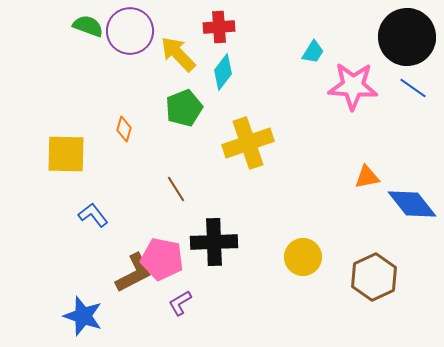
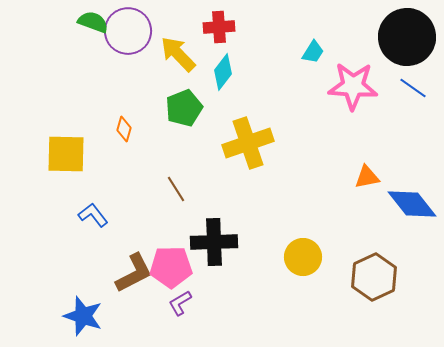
green semicircle: moved 5 px right, 4 px up
purple circle: moved 2 px left
pink pentagon: moved 9 px right, 8 px down; rotated 12 degrees counterclockwise
